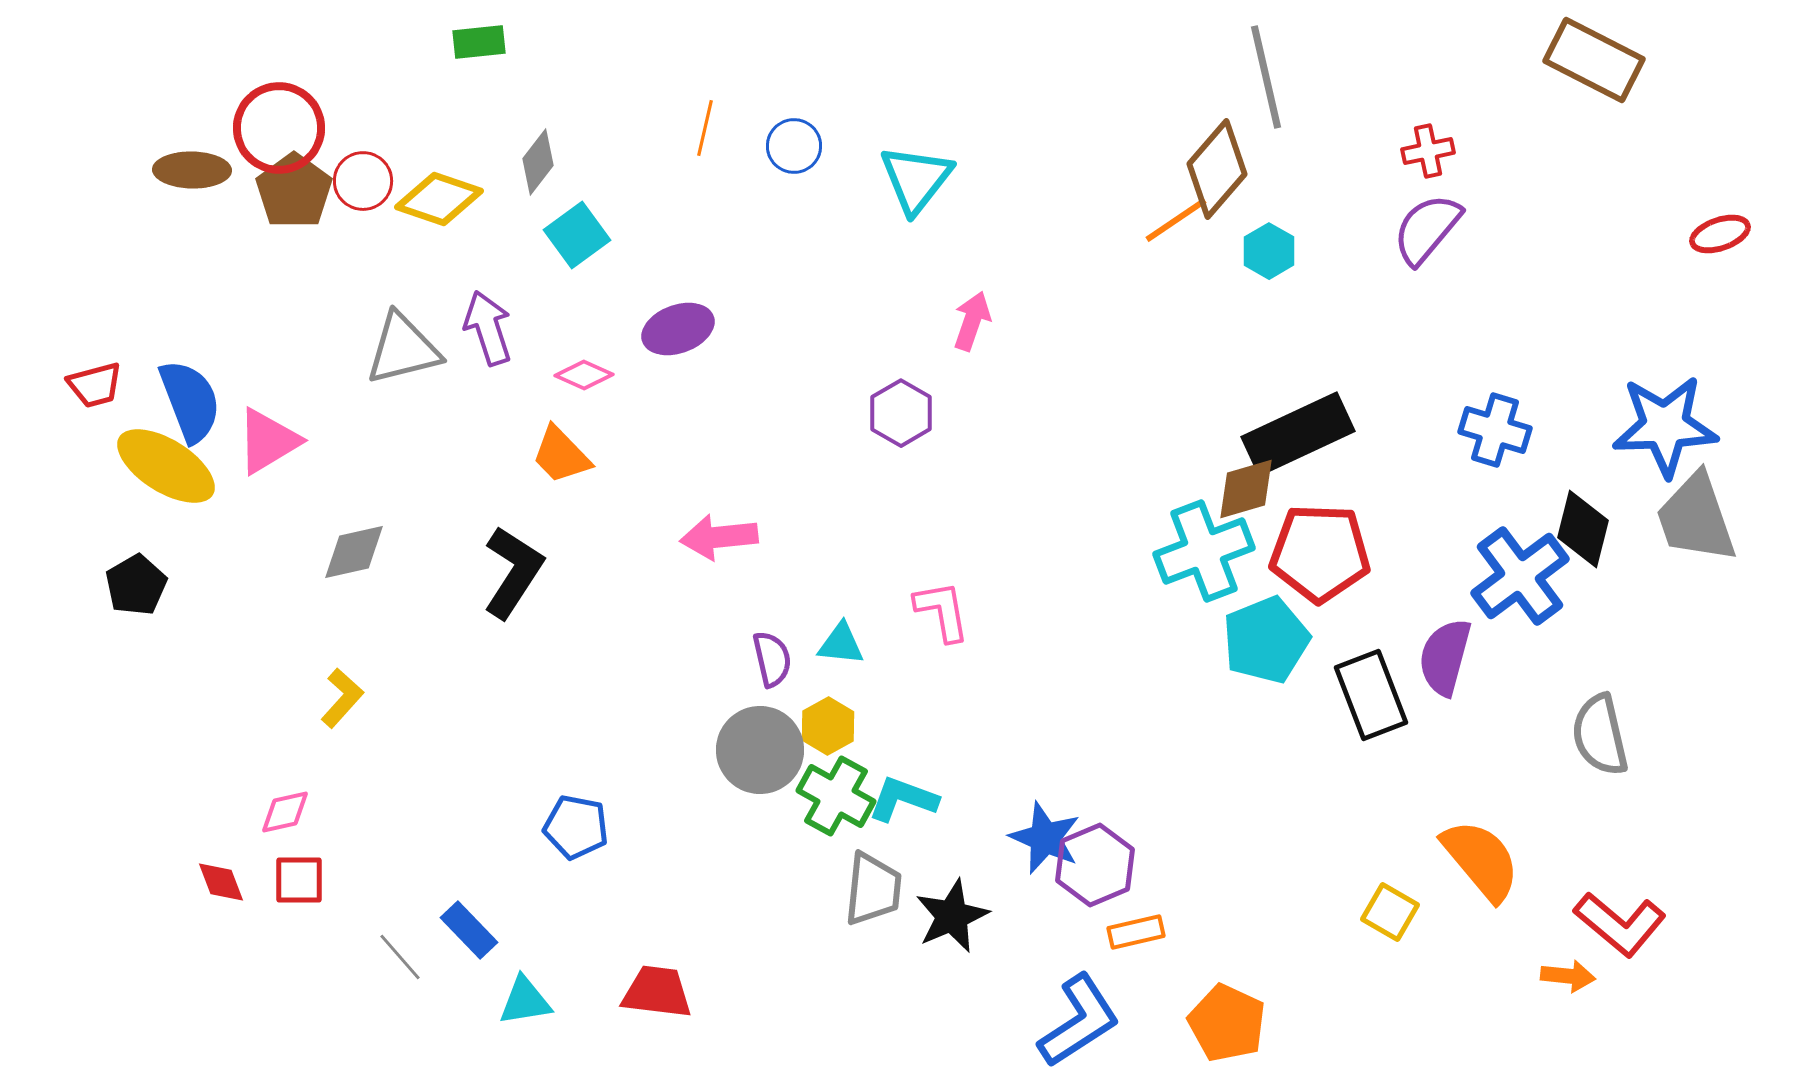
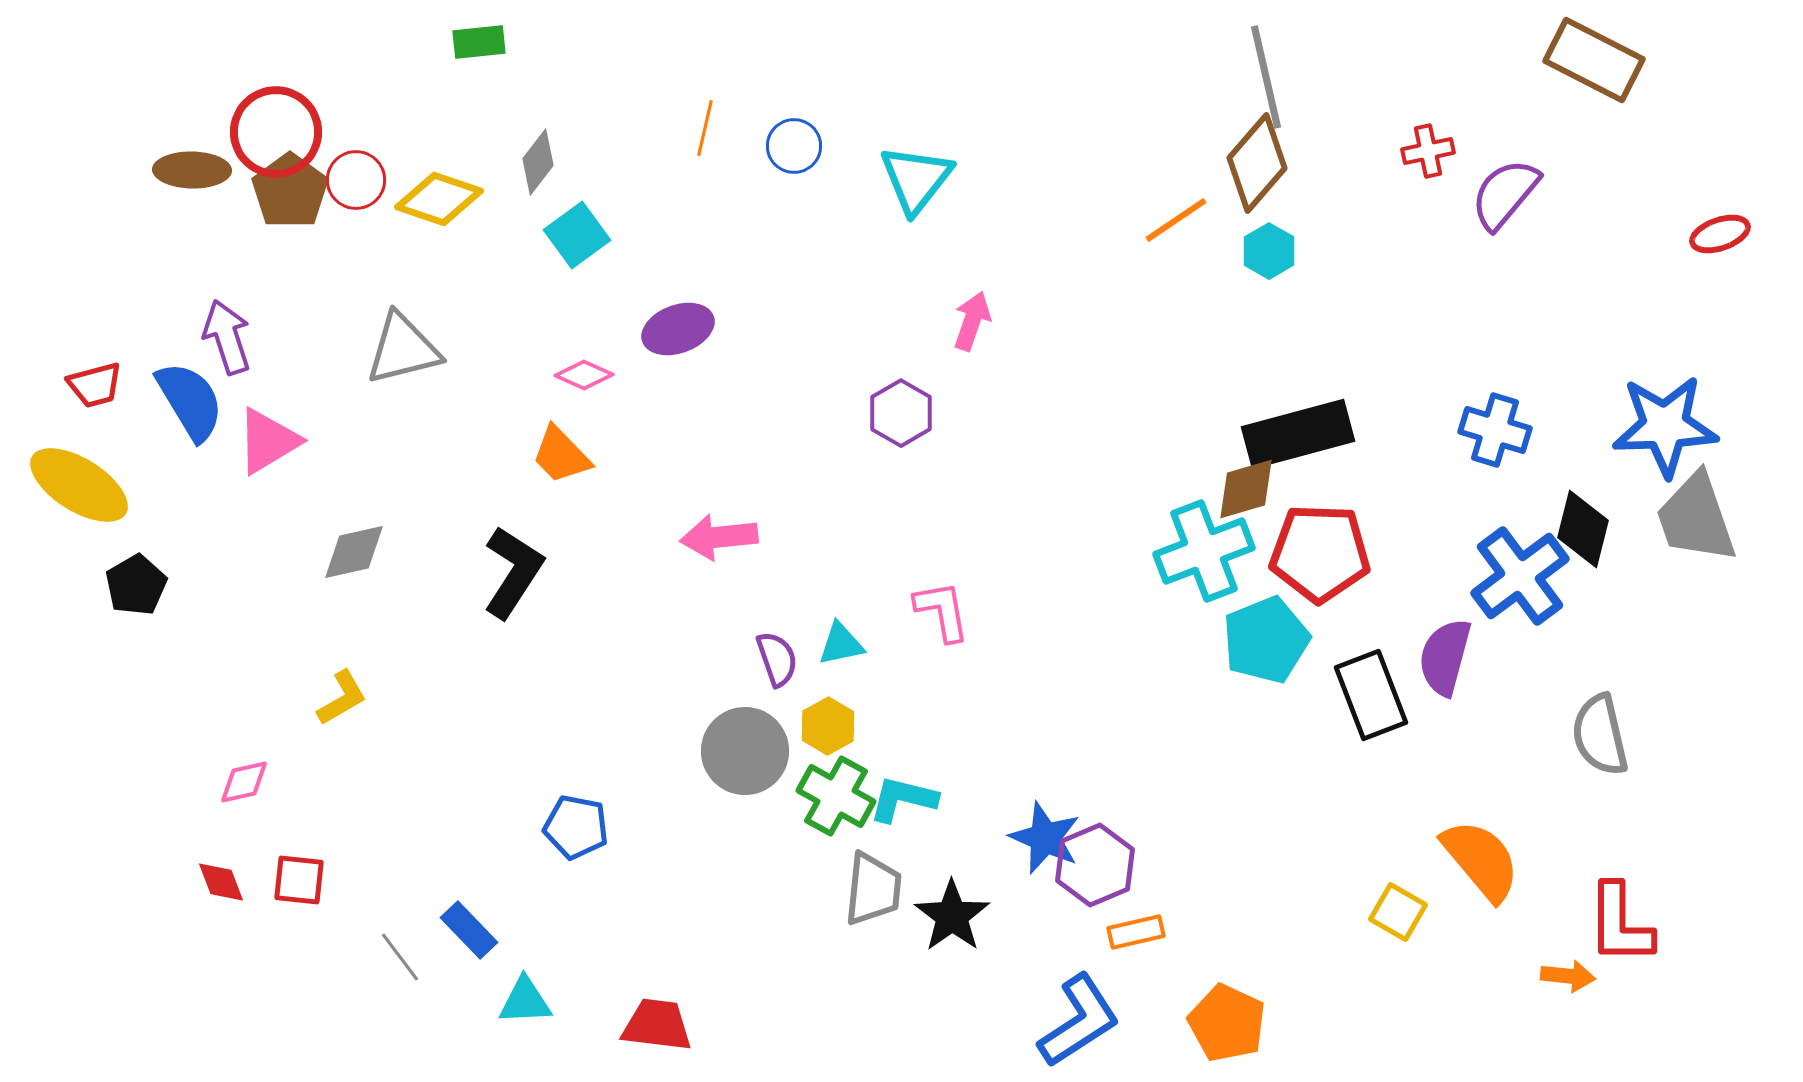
red circle at (279, 128): moved 3 px left, 4 px down
brown diamond at (1217, 169): moved 40 px right, 6 px up
red circle at (363, 181): moved 7 px left, 1 px up
brown pentagon at (294, 191): moved 4 px left
purple semicircle at (1427, 229): moved 78 px right, 35 px up
purple arrow at (488, 328): moved 261 px left, 9 px down
blue semicircle at (190, 401): rotated 10 degrees counterclockwise
black rectangle at (1298, 434): rotated 10 degrees clockwise
yellow ellipse at (166, 466): moved 87 px left, 19 px down
cyan triangle at (841, 644): rotated 18 degrees counterclockwise
purple semicircle at (772, 659): moved 5 px right; rotated 6 degrees counterclockwise
yellow L-shape at (342, 698): rotated 18 degrees clockwise
gray circle at (760, 750): moved 15 px left, 1 px down
cyan L-shape at (903, 799): rotated 6 degrees counterclockwise
pink diamond at (285, 812): moved 41 px left, 30 px up
red square at (299, 880): rotated 6 degrees clockwise
yellow square at (1390, 912): moved 8 px right
black star at (952, 916): rotated 12 degrees counterclockwise
red L-shape at (1620, 924): rotated 50 degrees clockwise
gray line at (400, 957): rotated 4 degrees clockwise
red trapezoid at (657, 992): moved 33 px down
cyan triangle at (525, 1001): rotated 6 degrees clockwise
